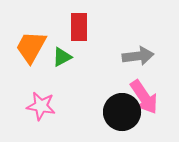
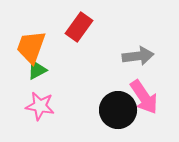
red rectangle: rotated 36 degrees clockwise
orange trapezoid: rotated 9 degrees counterclockwise
green triangle: moved 25 px left, 13 px down
pink star: moved 1 px left
black circle: moved 4 px left, 2 px up
